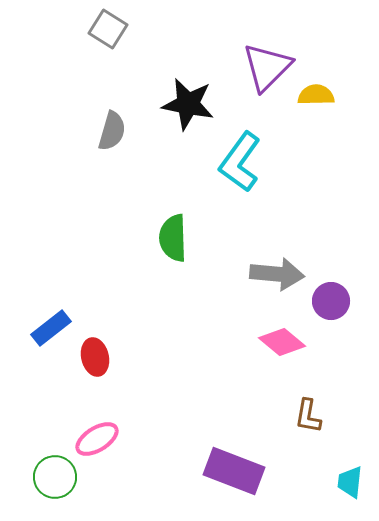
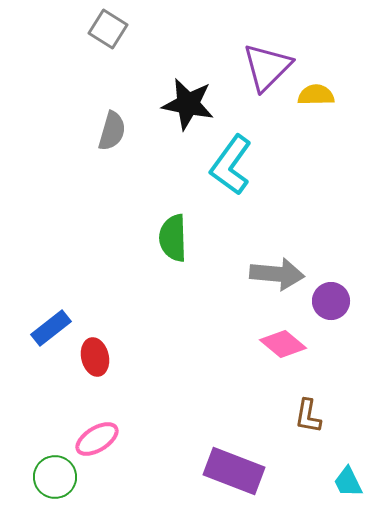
cyan L-shape: moved 9 px left, 3 px down
pink diamond: moved 1 px right, 2 px down
cyan trapezoid: moved 2 px left; rotated 32 degrees counterclockwise
